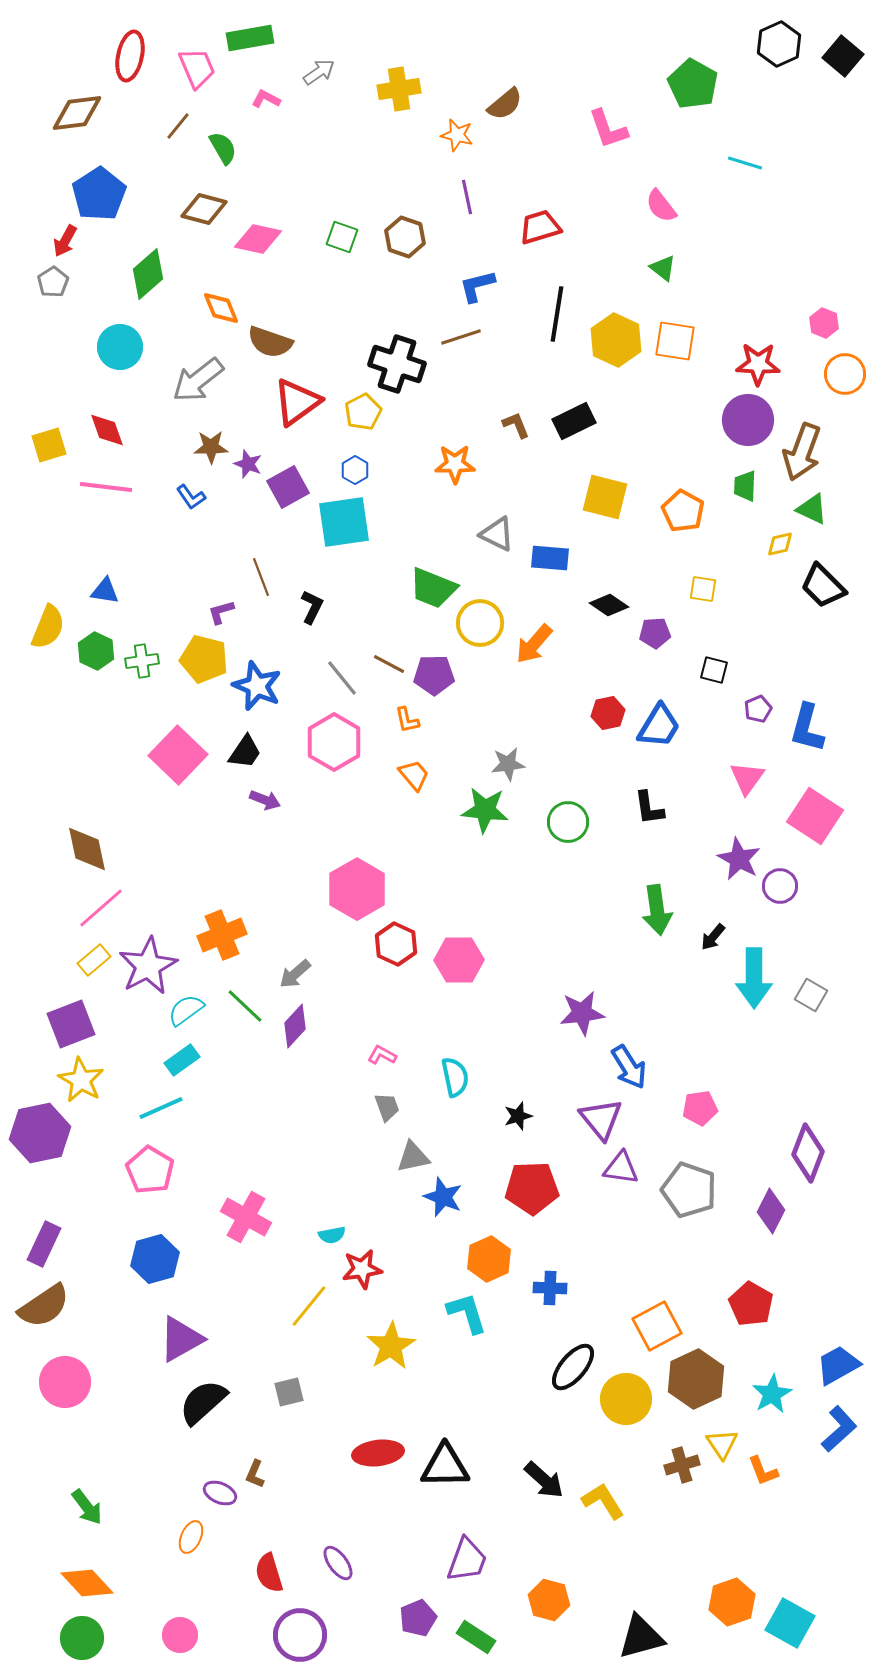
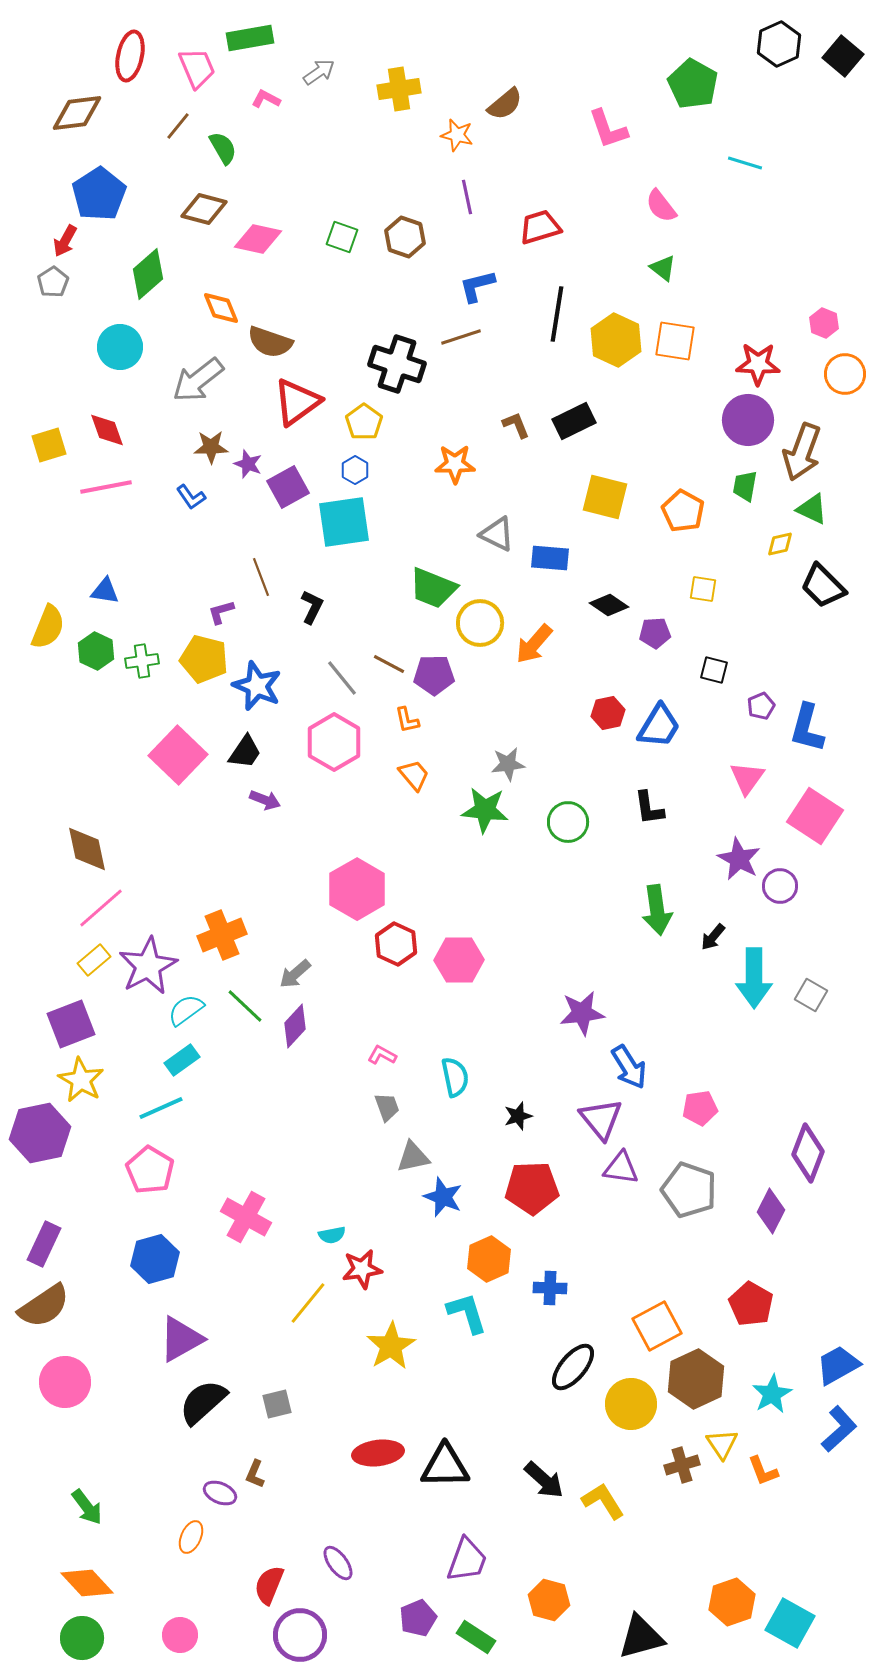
yellow pentagon at (363, 412): moved 1 px right, 10 px down; rotated 9 degrees counterclockwise
green trapezoid at (745, 486): rotated 8 degrees clockwise
pink line at (106, 487): rotated 18 degrees counterclockwise
purple pentagon at (758, 709): moved 3 px right, 3 px up
yellow line at (309, 1306): moved 1 px left, 3 px up
gray square at (289, 1392): moved 12 px left, 12 px down
yellow circle at (626, 1399): moved 5 px right, 5 px down
red semicircle at (269, 1573): moved 12 px down; rotated 39 degrees clockwise
